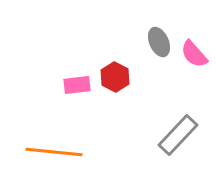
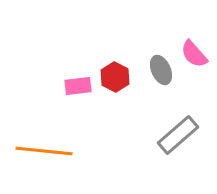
gray ellipse: moved 2 px right, 28 px down
pink rectangle: moved 1 px right, 1 px down
gray rectangle: rotated 6 degrees clockwise
orange line: moved 10 px left, 1 px up
